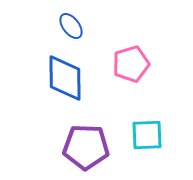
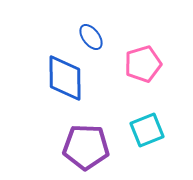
blue ellipse: moved 20 px right, 11 px down
pink pentagon: moved 12 px right
cyan square: moved 5 px up; rotated 20 degrees counterclockwise
